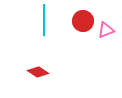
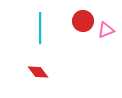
cyan line: moved 4 px left, 8 px down
red diamond: rotated 20 degrees clockwise
